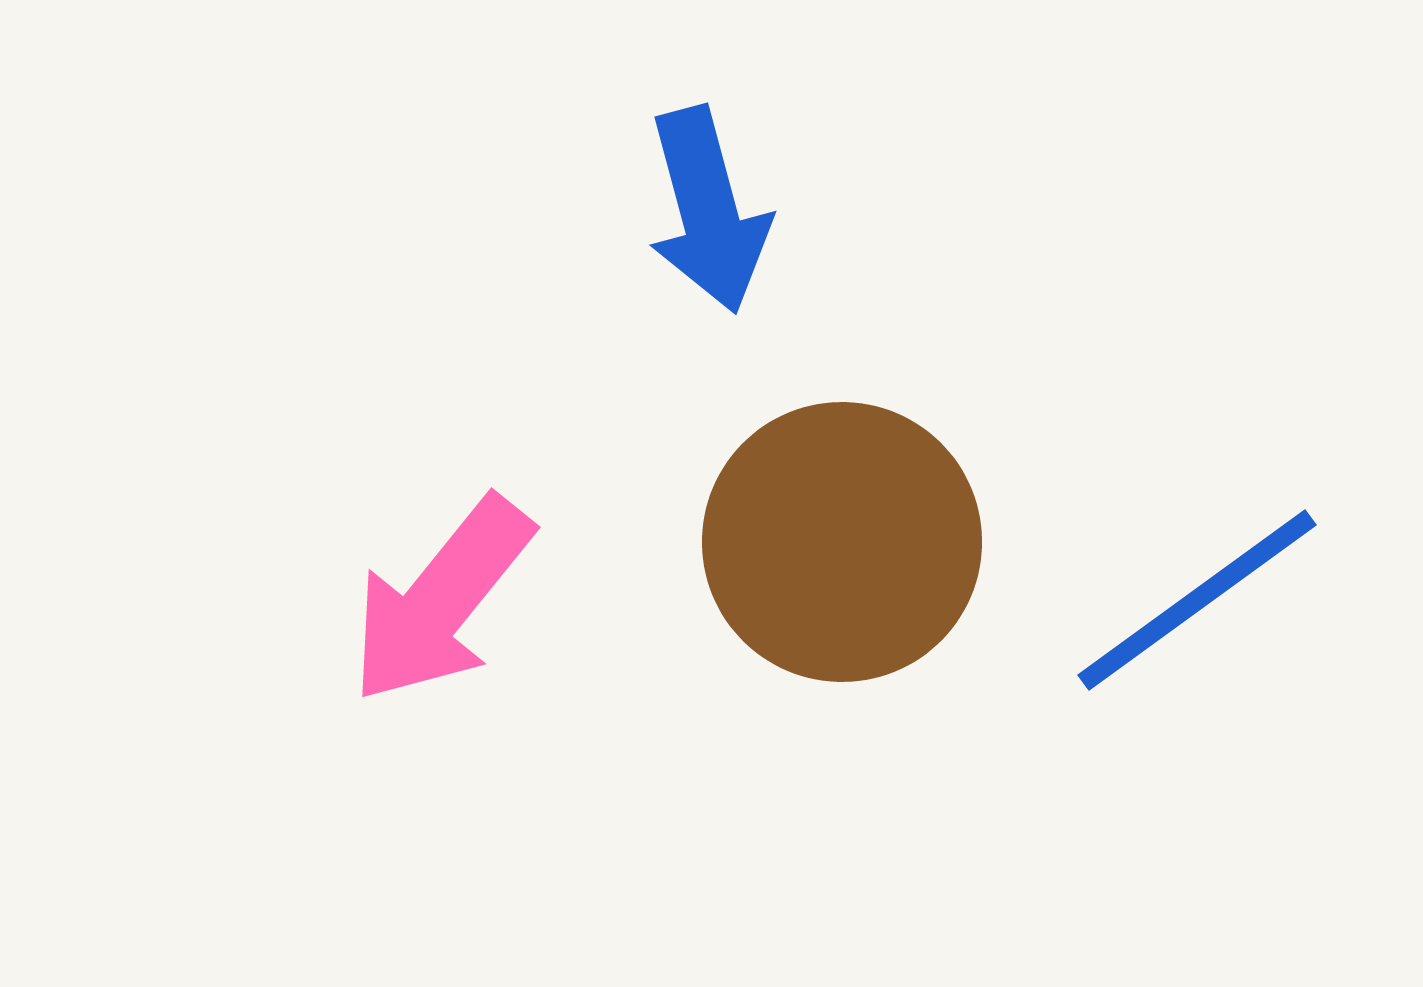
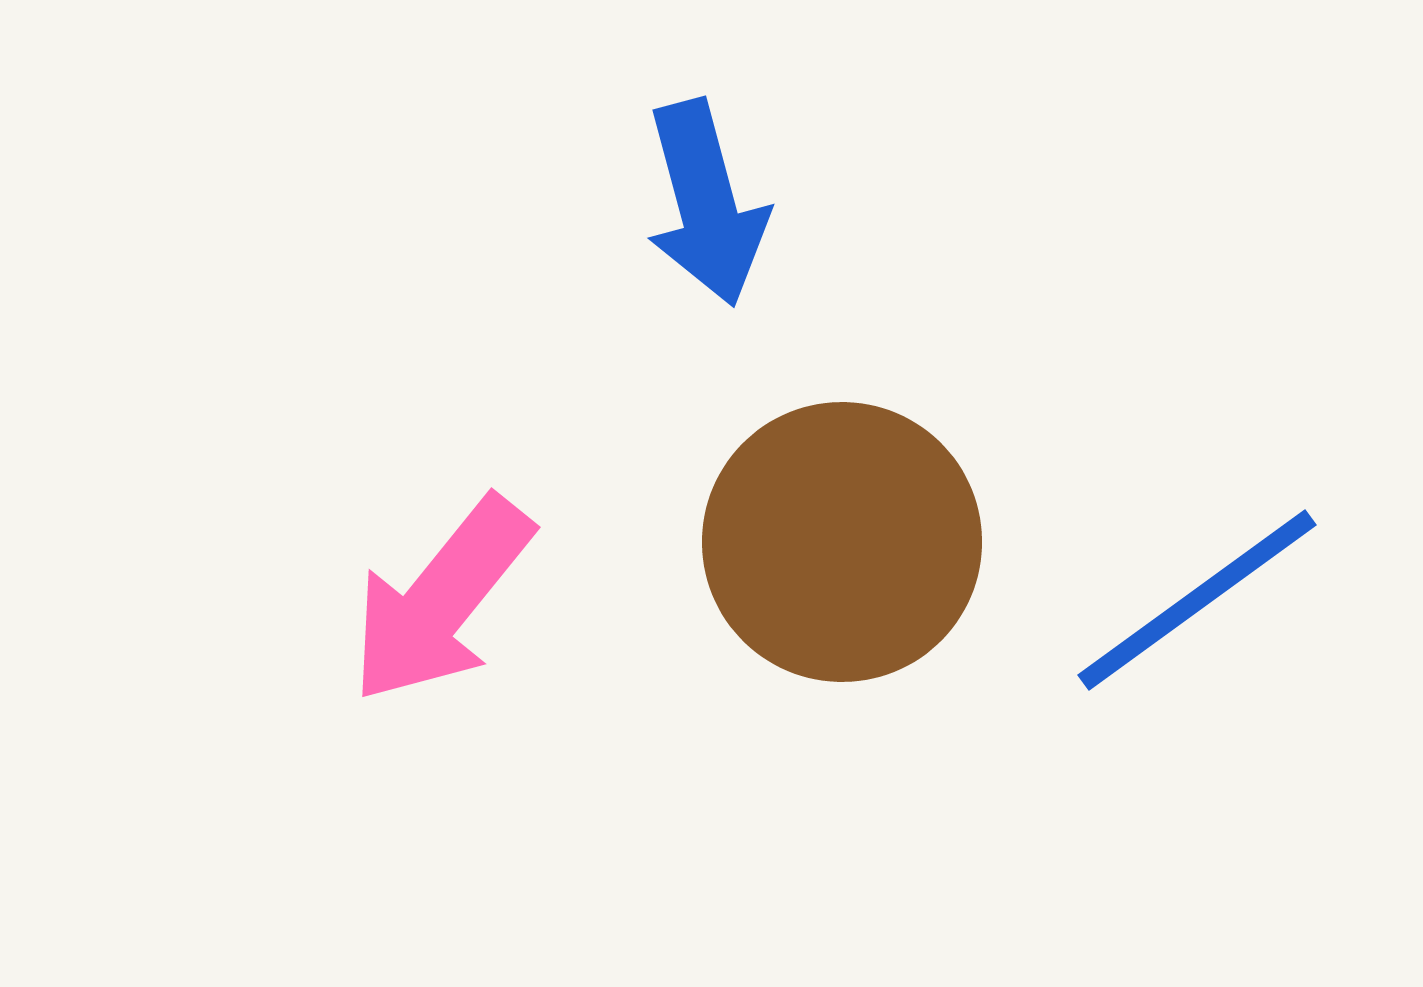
blue arrow: moved 2 px left, 7 px up
